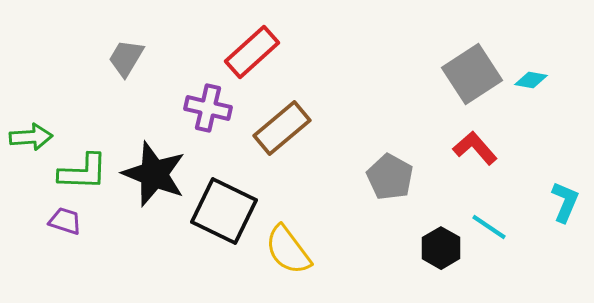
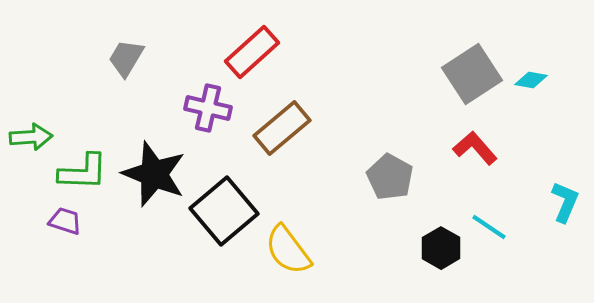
black square: rotated 24 degrees clockwise
